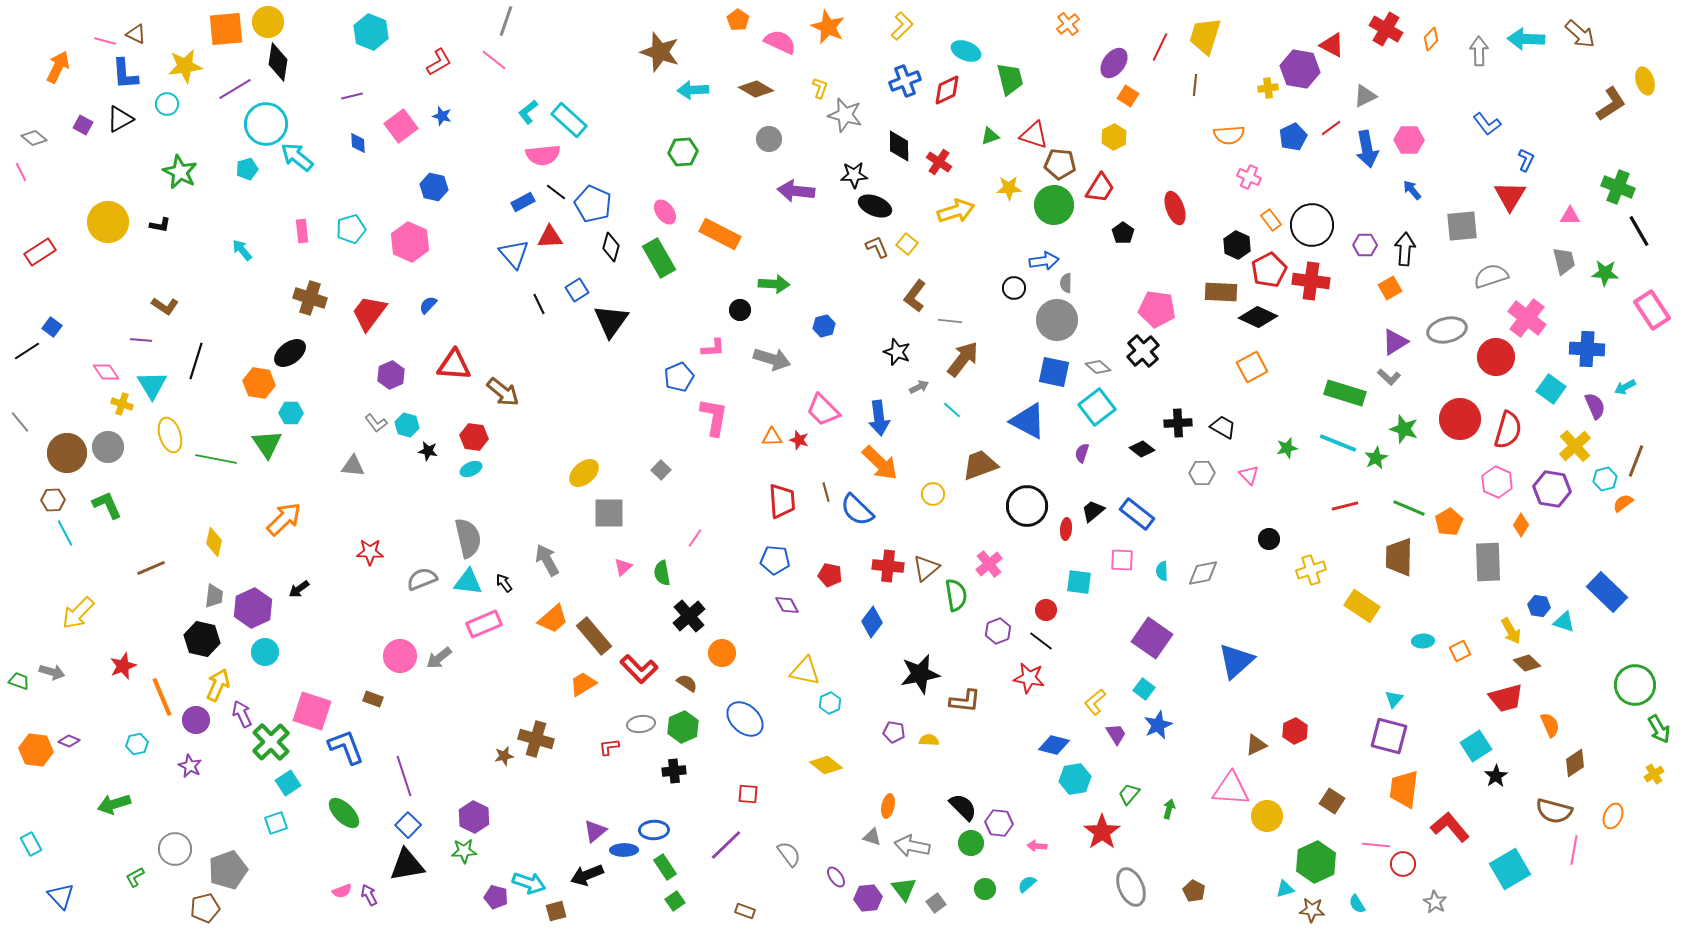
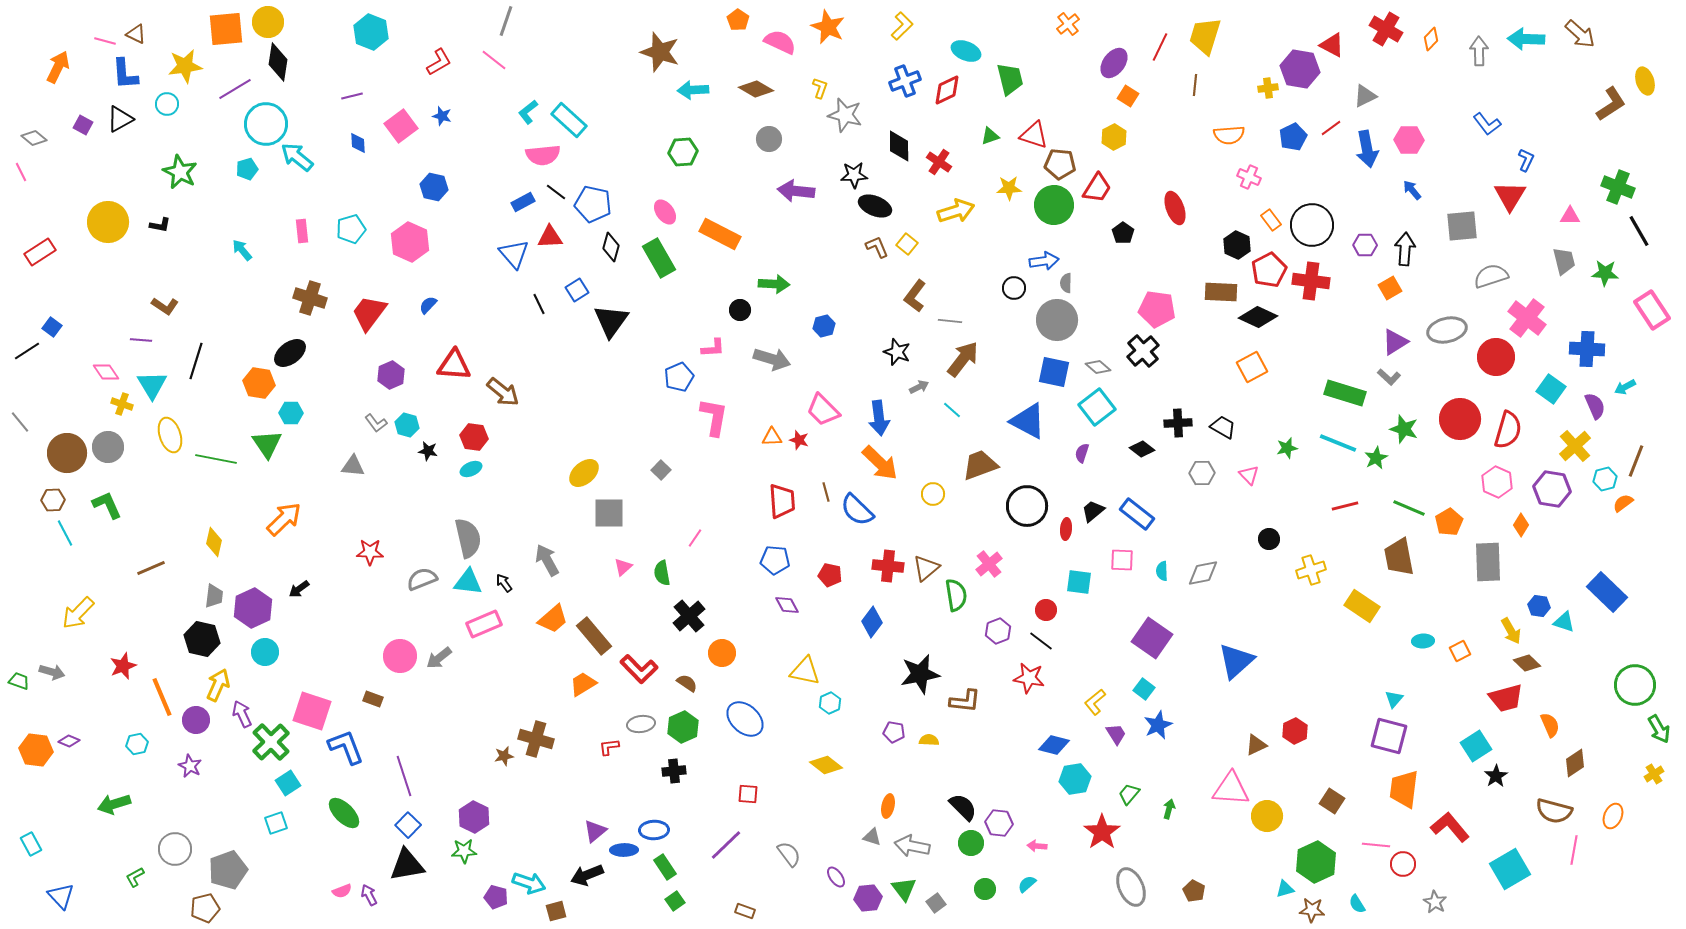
red trapezoid at (1100, 188): moved 3 px left
blue pentagon at (593, 204): rotated 12 degrees counterclockwise
brown trapezoid at (1399, 557): rotated 12 degrees counterclockwise
